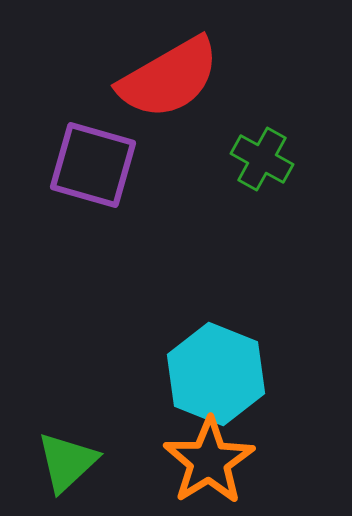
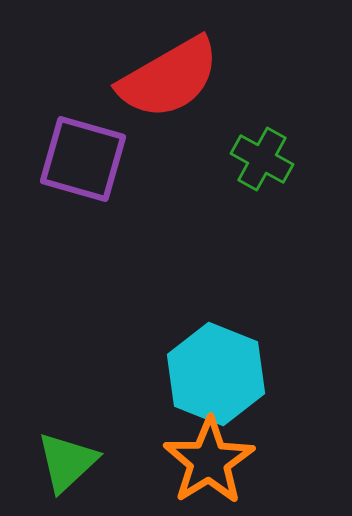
purple square: moved 10 px left, 6 px up
